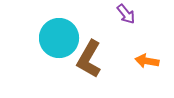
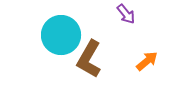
cyan circle: moved 2 px right, 3 px up
orange arrow: rotated 130 degrees clockwise
